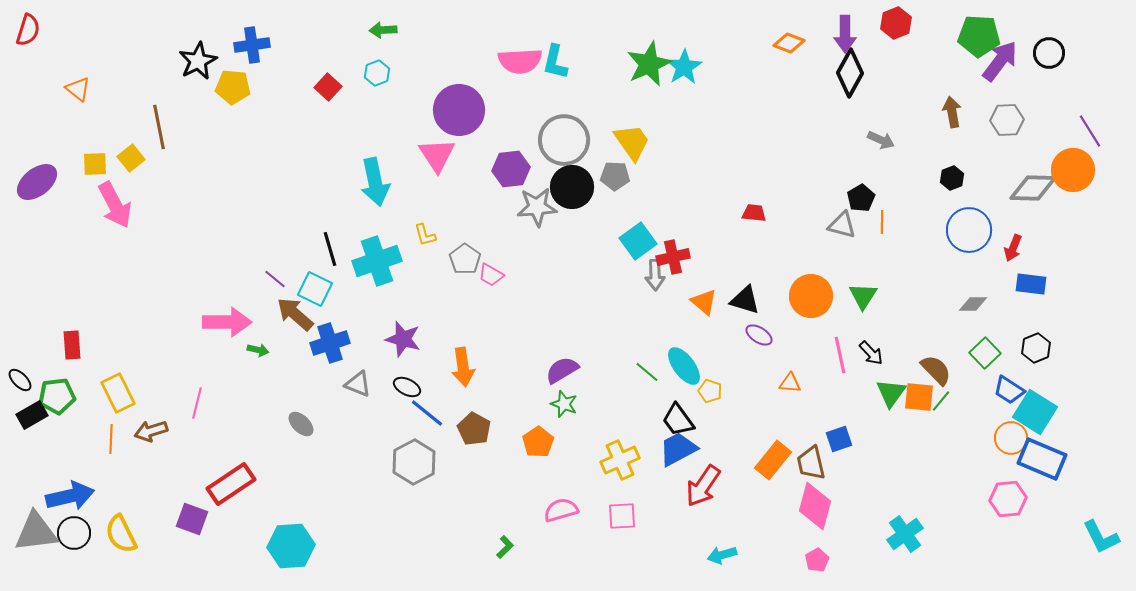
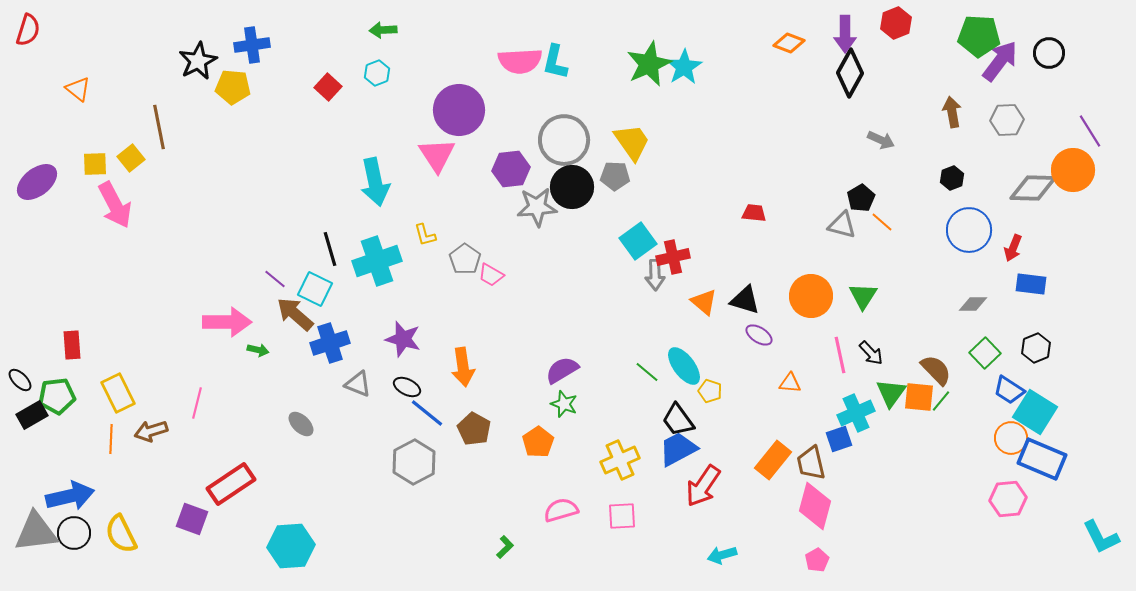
orange line at (882, 222): rotated 50 degrees counterclockwise
cyan cross at (905, 534): moved 49 px left, 121 px up; rotated 12 degrees clockwise
